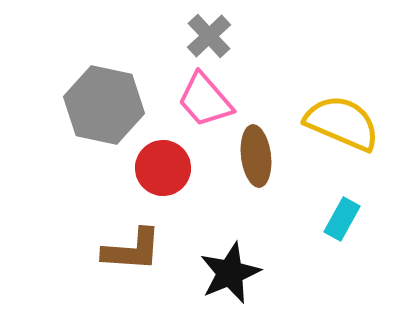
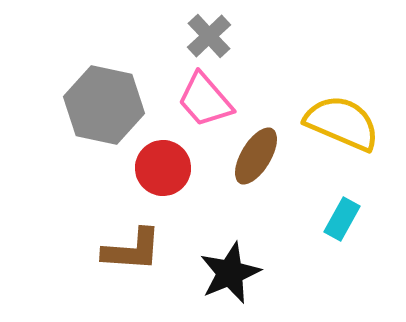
brown ellipse: rotated 38 degrees clockwise
